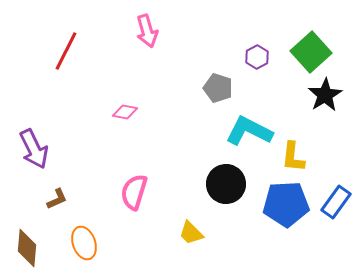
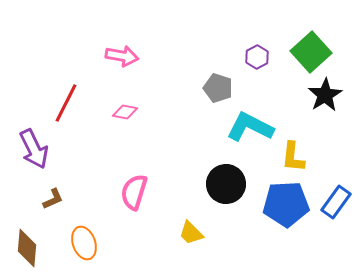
pink arrow: moved 25 px left, 25 px down; rotated 64 degrees counterclockwise
red line: moved 52 px down
cyan L-shape: moved 1 px right, 4 px up
brown L-shape: moved 4 px left
